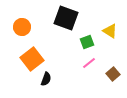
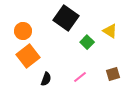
black square: rotated 15 degrees clockwise
orange circle: moved 1 px right, 4 px down
green square: rotated 24 degrees counterclockwise
orange square: moved 4 px left, 3 px up
pink line: moved 9 px left, 14 px down
brown square: rotated 24 degrees clockwise
